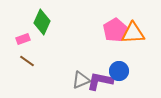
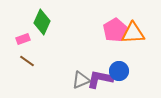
purple L-shape: moved 2 px up
